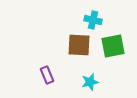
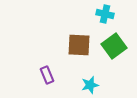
cyan cross: moved 12 px right, 6 px up
green square: moved 1 px right; rotated 25 degrees counterclockwise
cyan star: moved 3 px down
